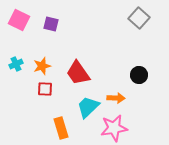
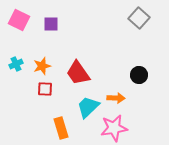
purple square: rotated 14 degrees counterclockwise
